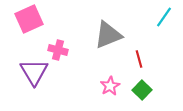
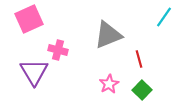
pink star: moved 1 px left, 2 px up
